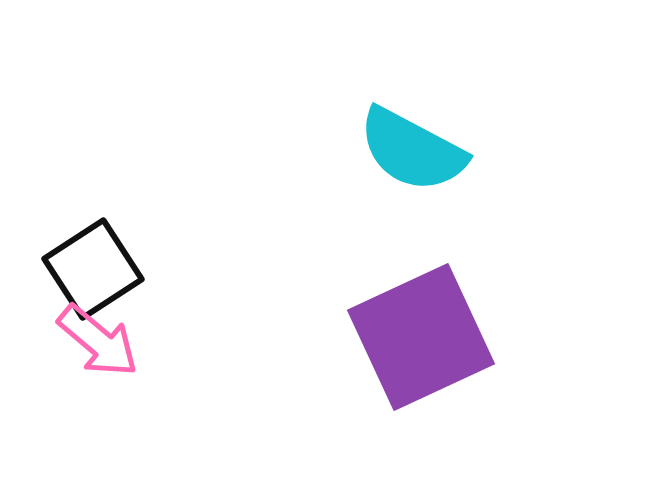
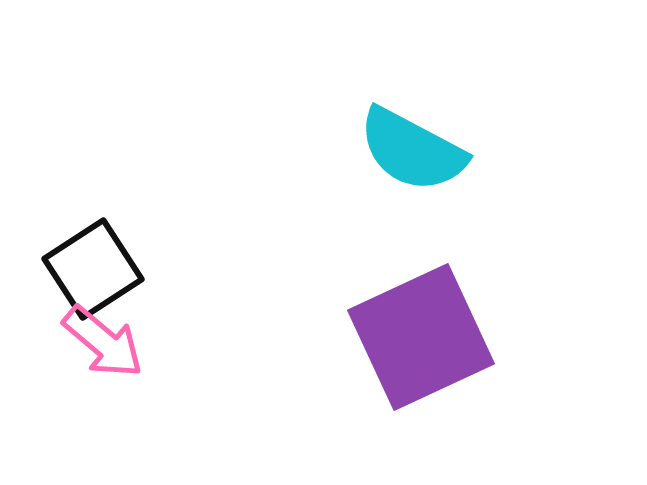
pink arrow: moved 5 px right, 1 px down
